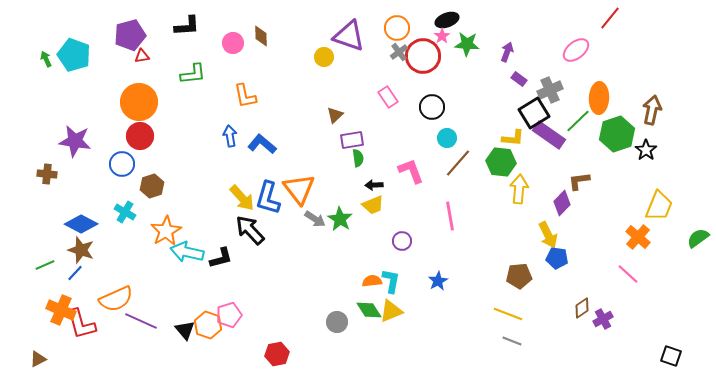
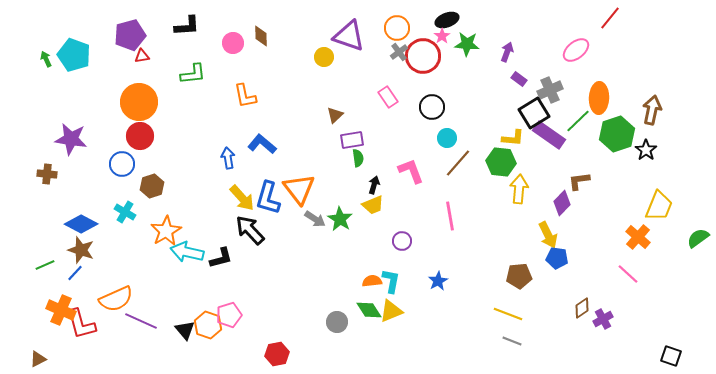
blue arrow at (230, 136): moved 2 px left, 22 px down
purple star at (75, 141): moved 4 px left, 2 px up
black arrow at (374, 185): rotated 108 degrees clockwise
